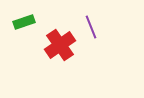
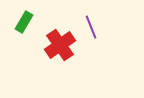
green rectangle: rotated 40 degrees counterclockwise
